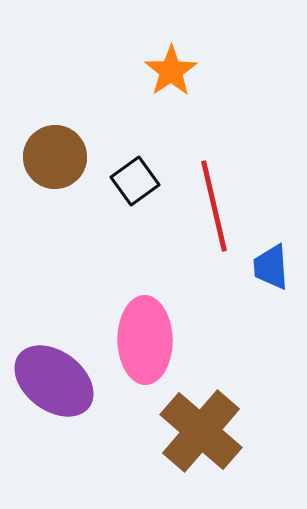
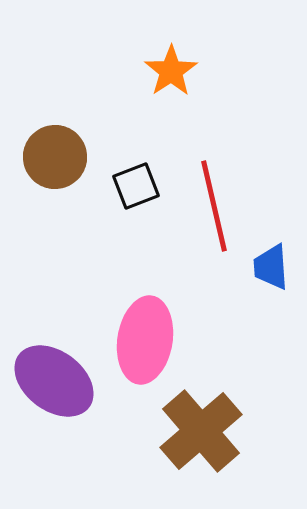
black square: moved 1 px right, 5 px down; rotated 15 degrees clockwise
pink ellipse: rotated 10 degrees clockwise
brown cross: rotated 8 degrees clockwise
